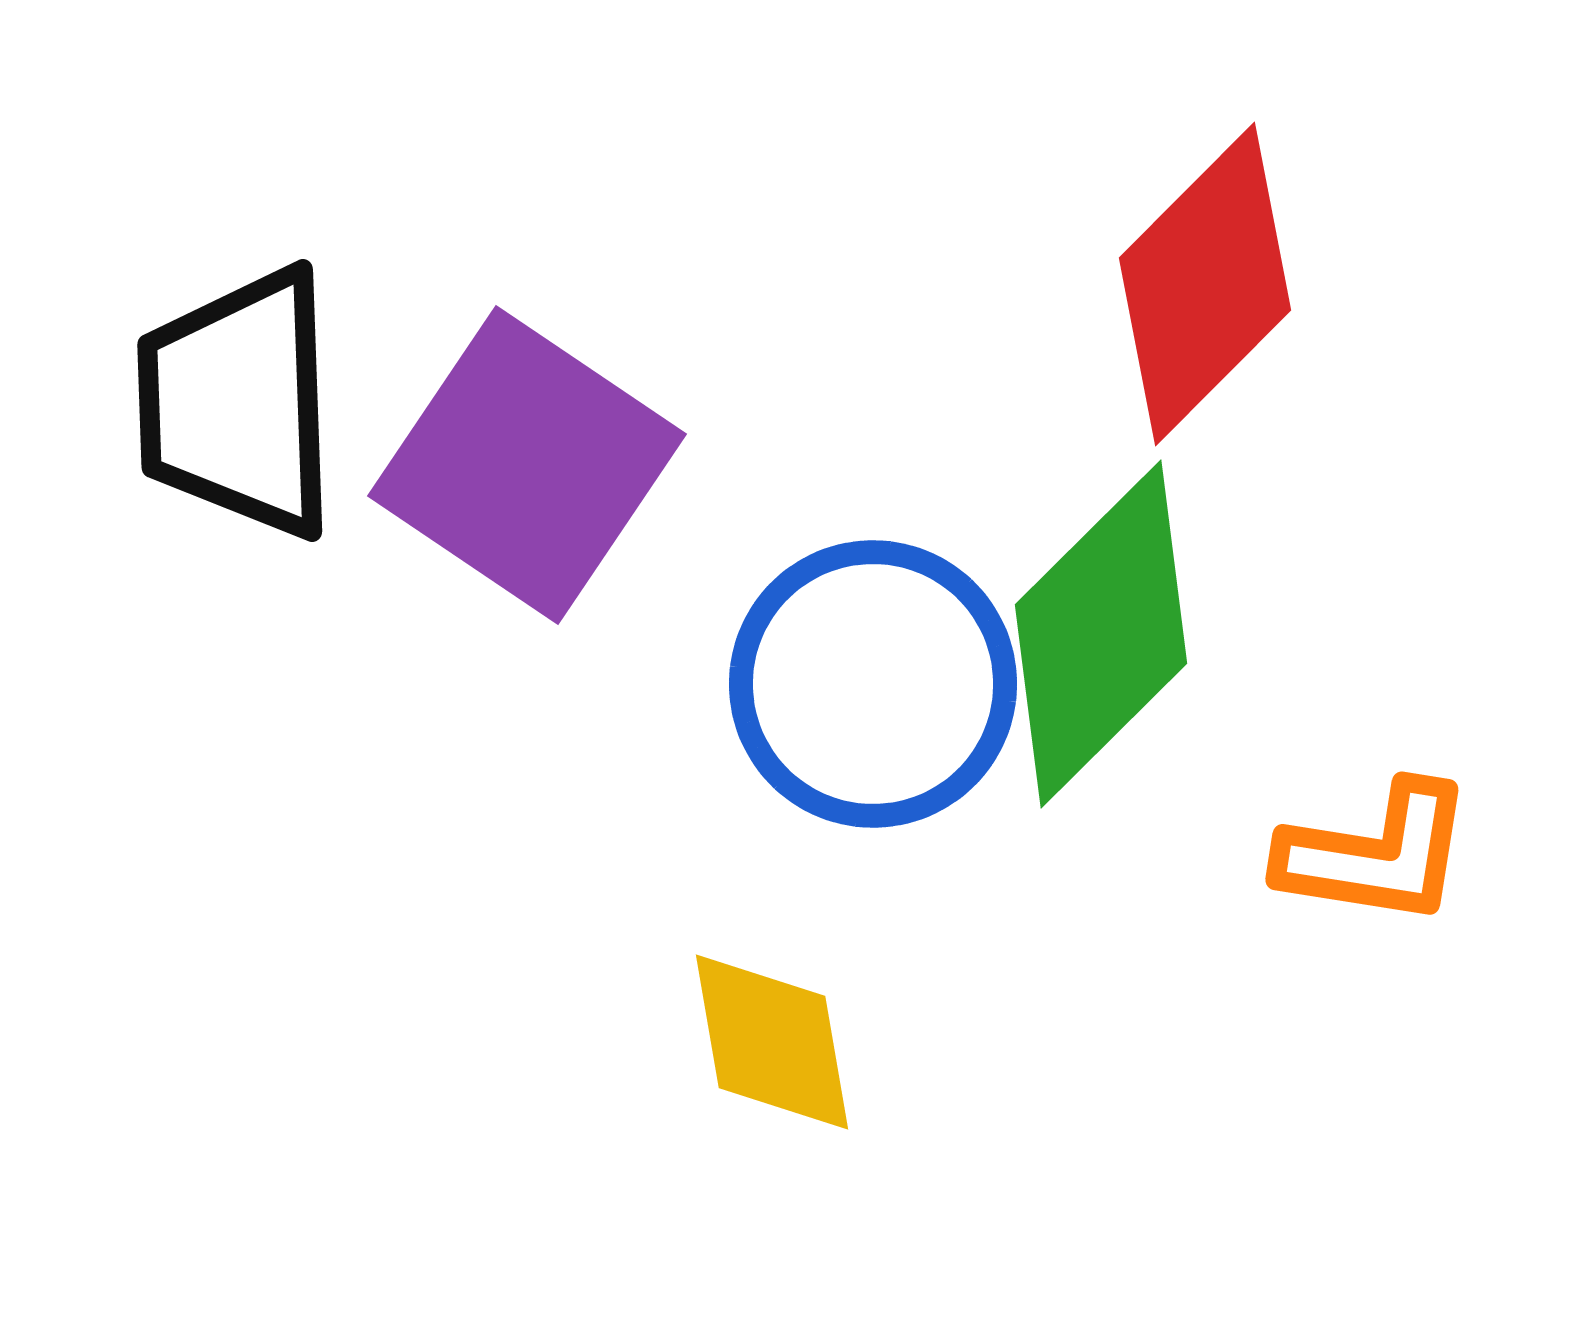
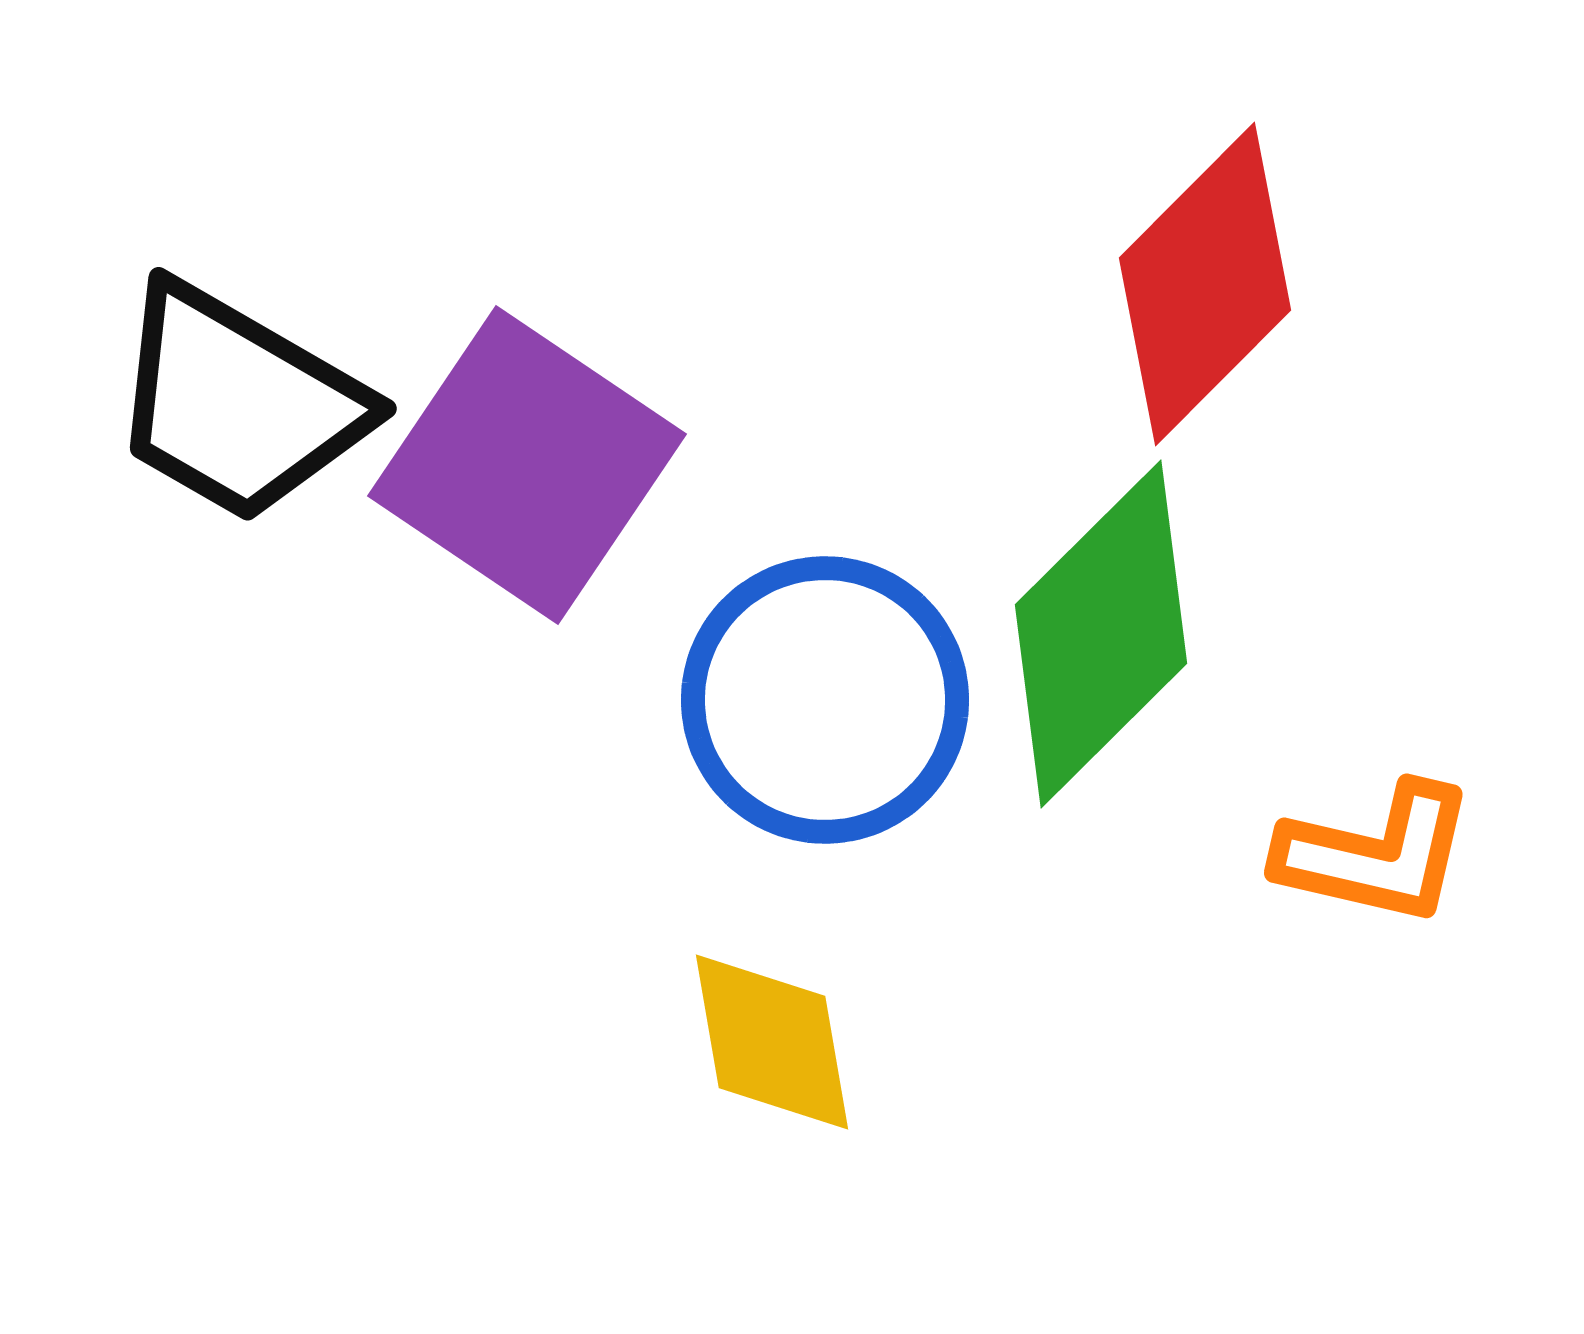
black trapezoid: rotated 58 degrees counterclockwise
blue circle: moved 48 px left, 16 px down
orange L-shape: rotated 4 degrees clockwise
